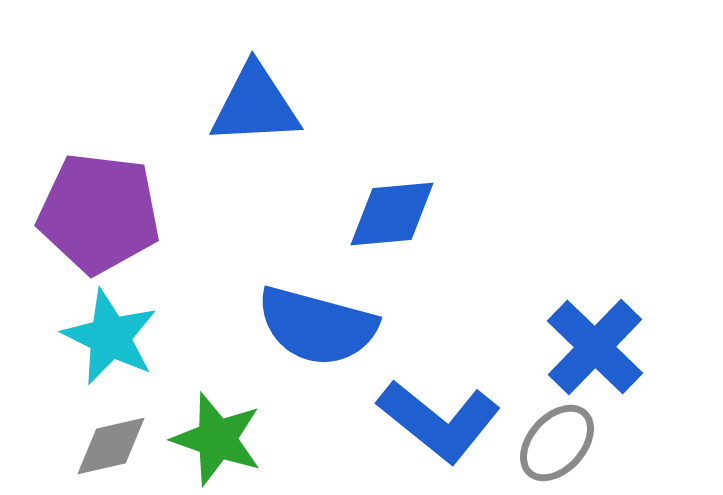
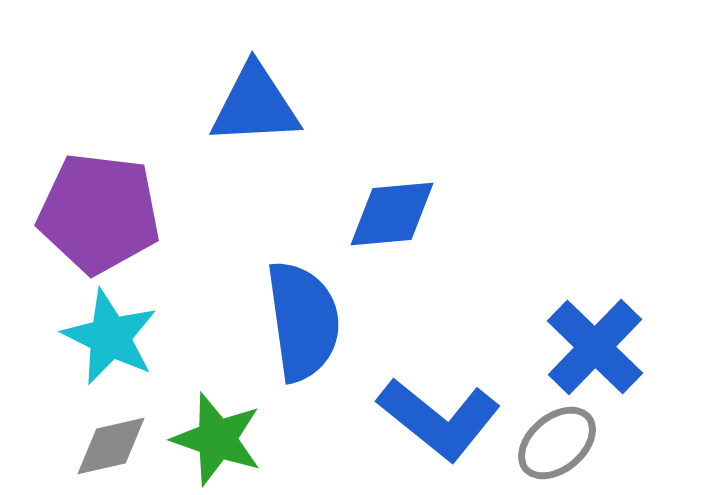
blue semicircle: moved 14 px left, 5 px up; rotated 113 degrees counterclockwise
blue L-shape: moved 2 px up
gray ellipse: rotated 8 degrees clockwise
